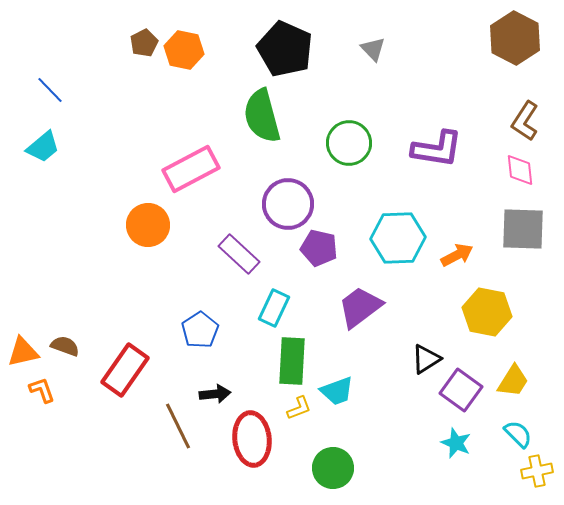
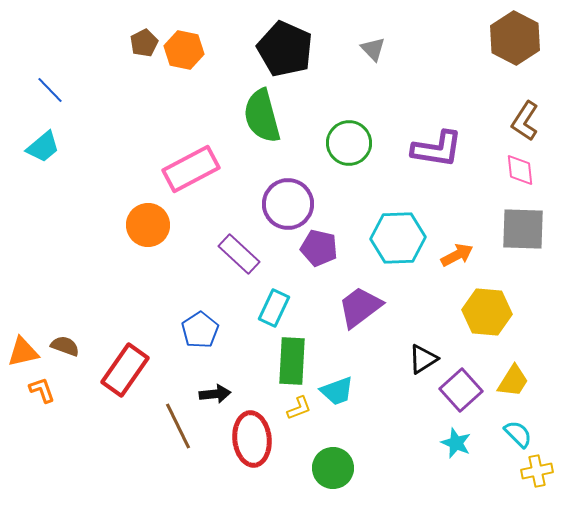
yellow hexagon at (487, 312): rotated 6 degrees counterclockwise
black triangle at (426, 359): moved 3 px left
purple square at (461, 390): rotated 12 degrees clockwise
